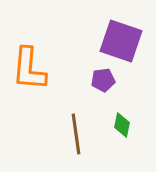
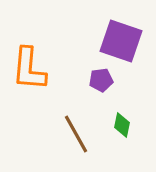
purple pentagon: moved 2 px left
brown line: rotated 21 degrees counterclockwise
